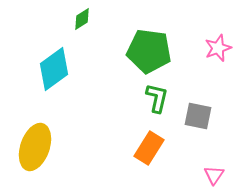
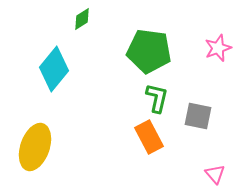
cyan diamond: rotated 15 degrees counterclockwise
orange rectangle: moved 11 px up; rotated 60 degrees counterclockwise
pink triangle: moved 1 px right, 1 px up; rotated 15 degrees counterclockwise
